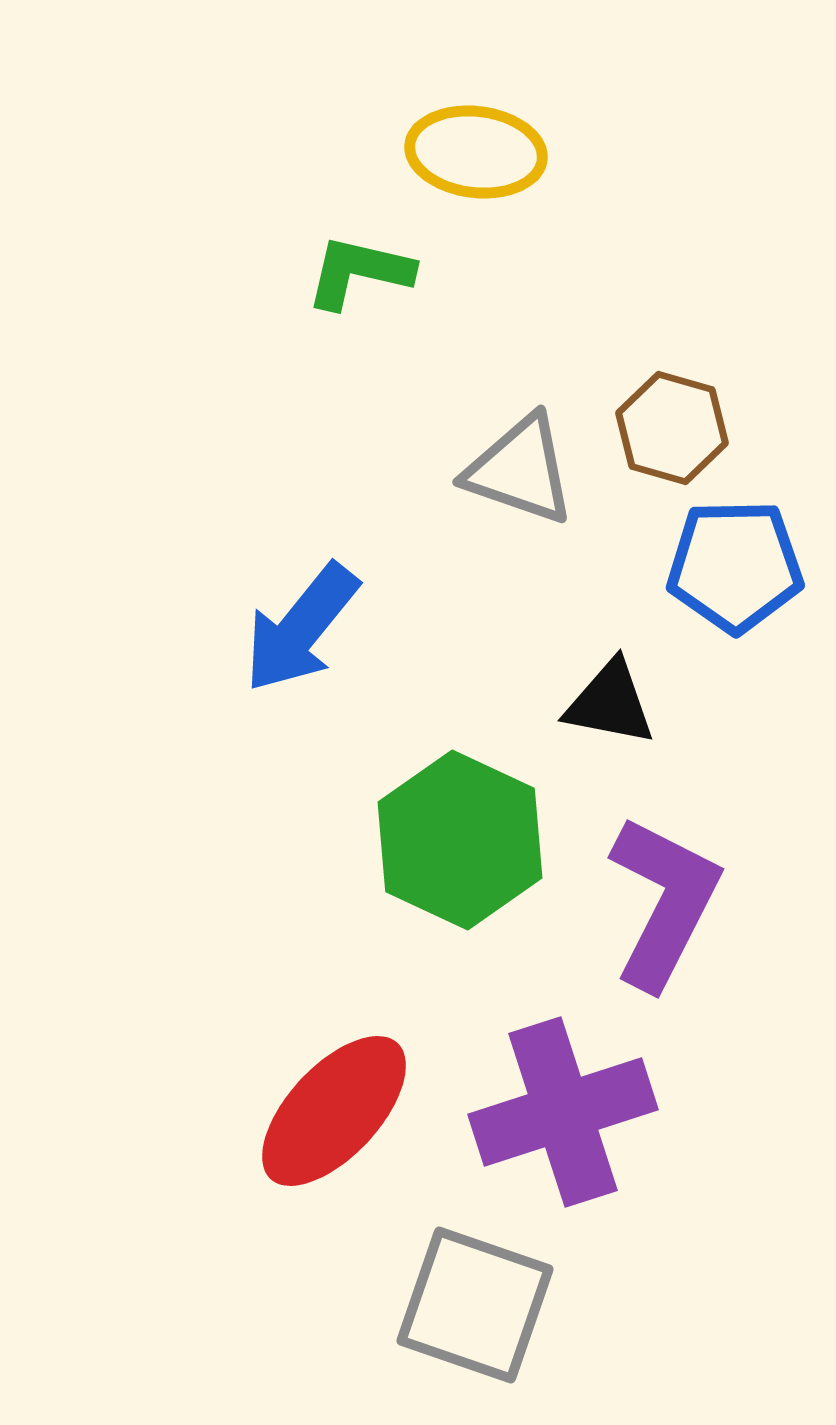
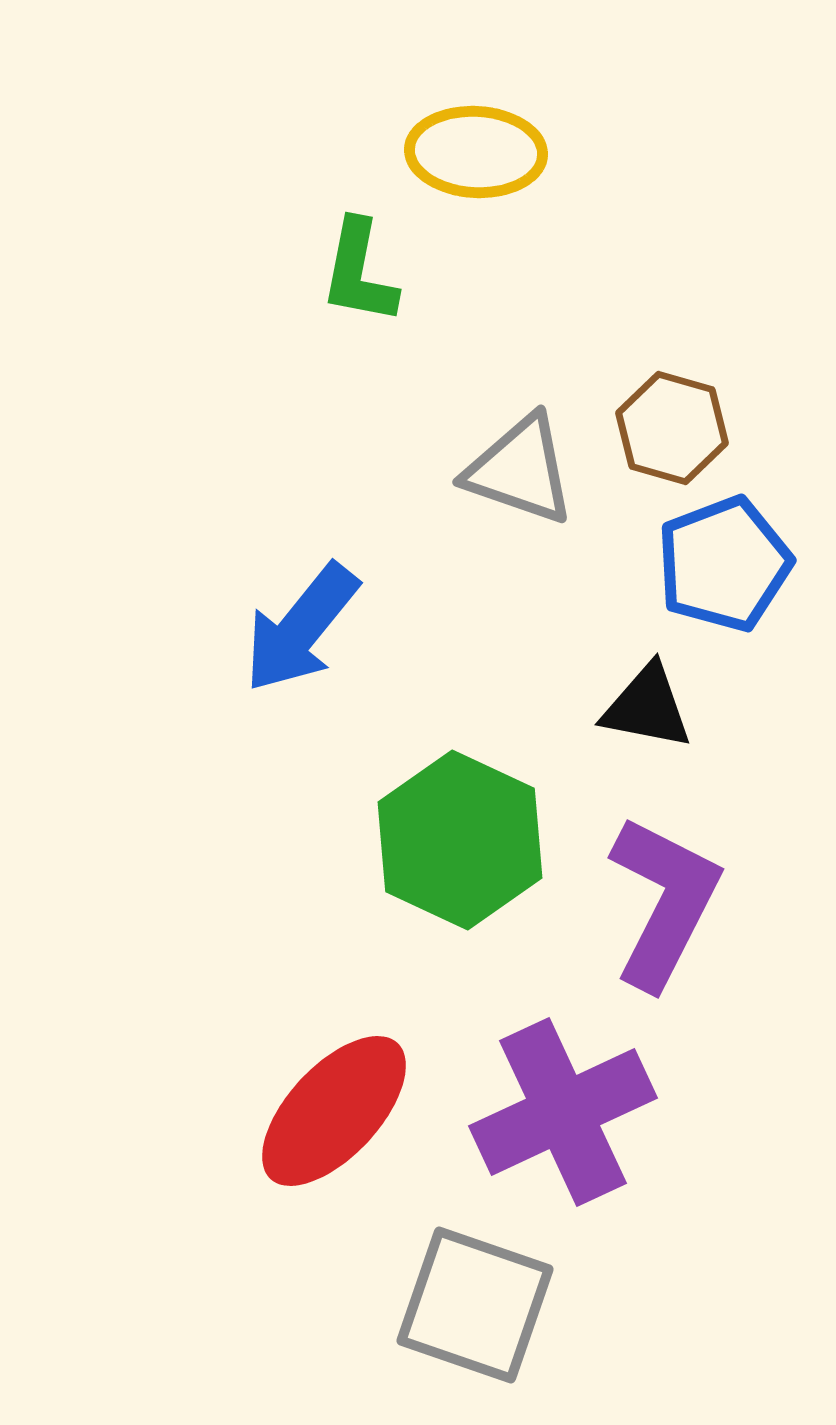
yellow ellipse: rotated 4 degrees counterclockwise
green L-shape: rotated 92 degrees counterclockwise
blue pentagon: moved 11 px left, 2 px up; rotated 20 degrees counterclockwise
black triangle: moved 37 px right, 4 px down
purple cross: rotated 7 degrees counterclockwise
